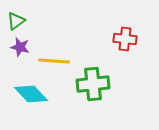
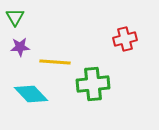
green triangle: moved 1 px left, 4 px up; rotated 24 degrees counterclockwise
red cross: rotated 20 degrees counterclockwise
purple star: rotated 18 degrees counterclockwise
yellow line: moved 1 px right, 1 px down
